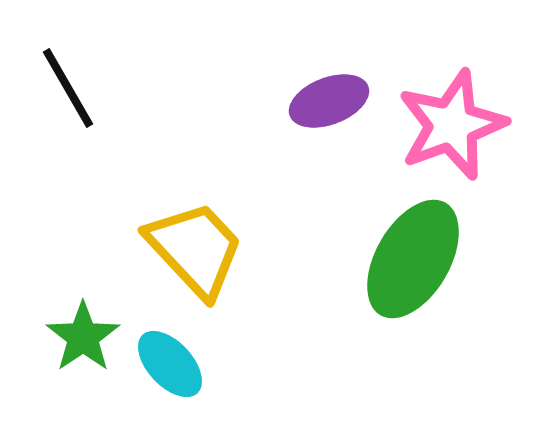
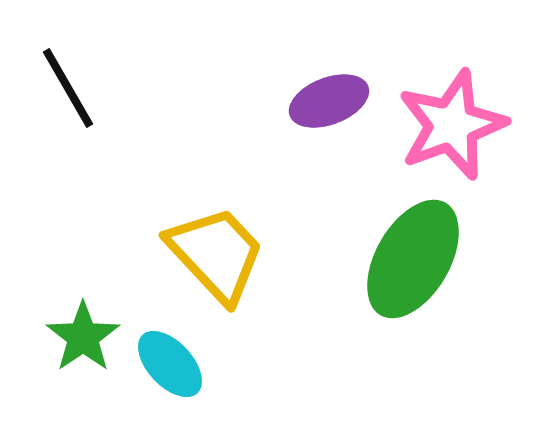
yellow trapezoid: moved 21 px right, 5 px down
